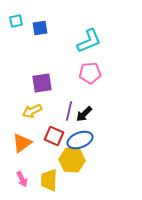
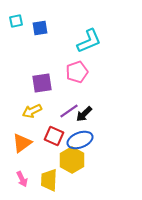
pink pentagon: moved 13 px left, 1 px up; rotated 15 degrees counterclockwise
purple line: rotated 42 degrees clockwise
yellow hexagon: rotated 25 degrees clockwise
